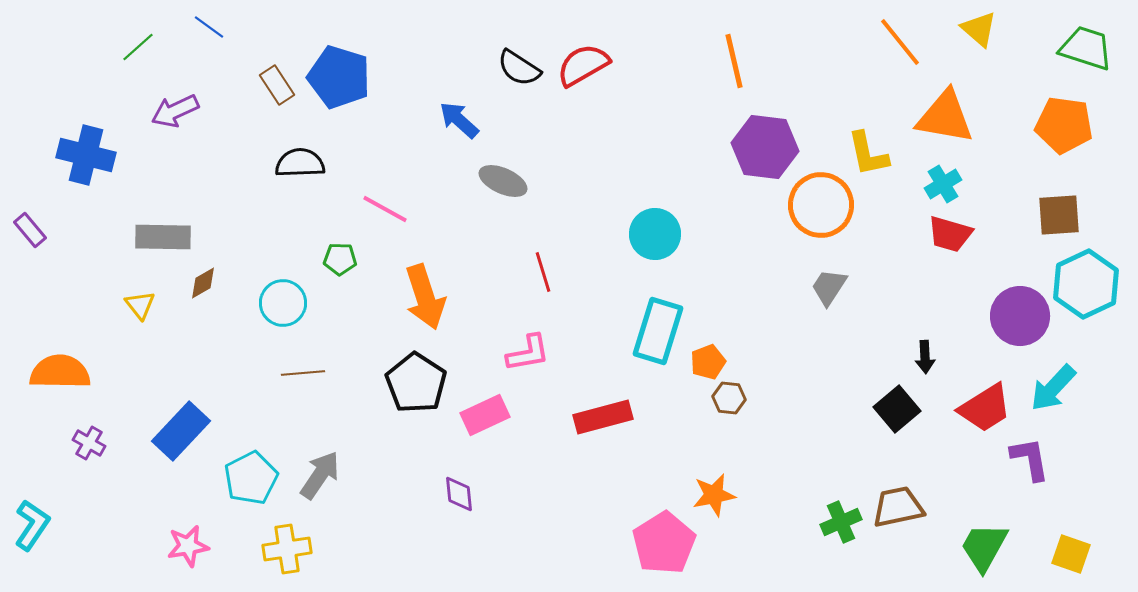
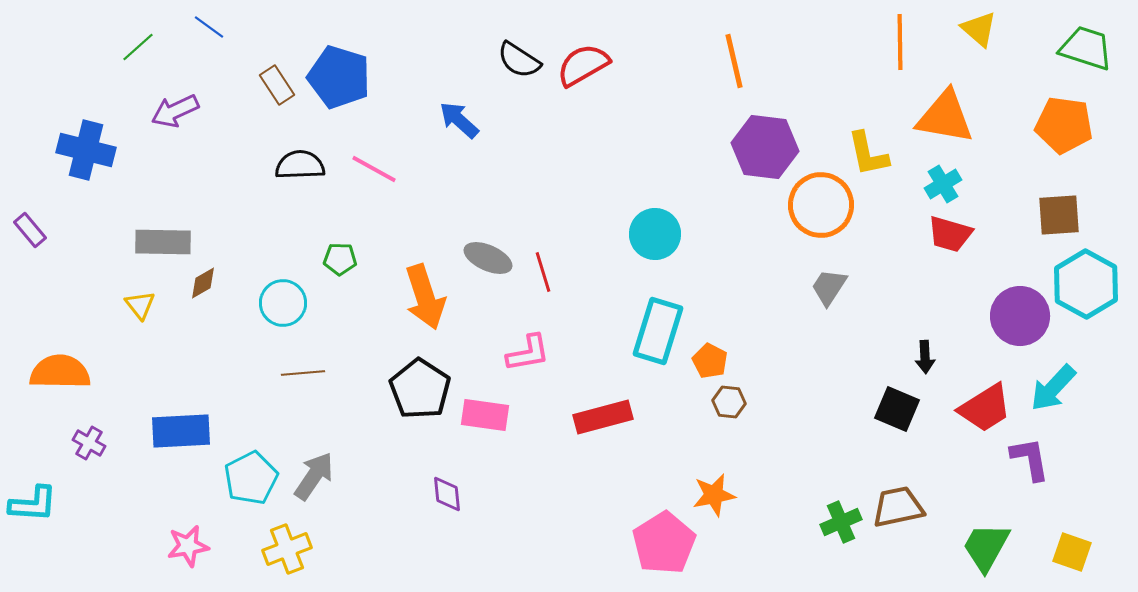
orange line at (900, 42): rotated 38 degrees clockwise
black semicircle at (519, 68): moved 8 px up
blue cross at (86, 155): moved 5 px up
black semicircle at (300, 163): moved 2 px down
gray ellipse at (503, 181): moved 15 px left, 77 px down
pink line at (385, 209): moved 11 px left, 40 px up
gray rectangle at (163, 237): moved 5 px down
cyan hexagon at (1086, 284): rotated 6 degrees counterclockwise
orange pentagon at (708, 362): moved 2 px right, 1 px up; rotated 24 degrees counterclockwise
black pentagon at (416, 383): moved 4 px right, 6 px down
brown hexagon at (729, 398): moved 4 px down
black square at (897, 409): rotated 27 degrees counterclockwise
pink rectangle at (485, 415): rotated 33 degrees clockwise
blue rectangle at (181, 431): rotated 44 degrees clockwise
gray arrow at (320, 475): moved 6 px left, 1 px down
purple diamond at (459, 494): moved 12 px left
cyan L-shape at (32, 525): moved 1 px right, 21 px up; rotated 60 degrees clockwise
green trapezoid at (984, 547): moved 2 px right
yellow cross at (287, 549): rotated 12 degrees counterclockwise
yellow square at (1071, 554): moved 1 px right, 2 px up
